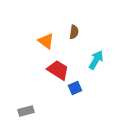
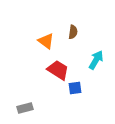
brown semicircle: moved 1 px left
blue square: rotated 16 degrees clockwise
gray rectangle: moved 1 px left, 3 px up
